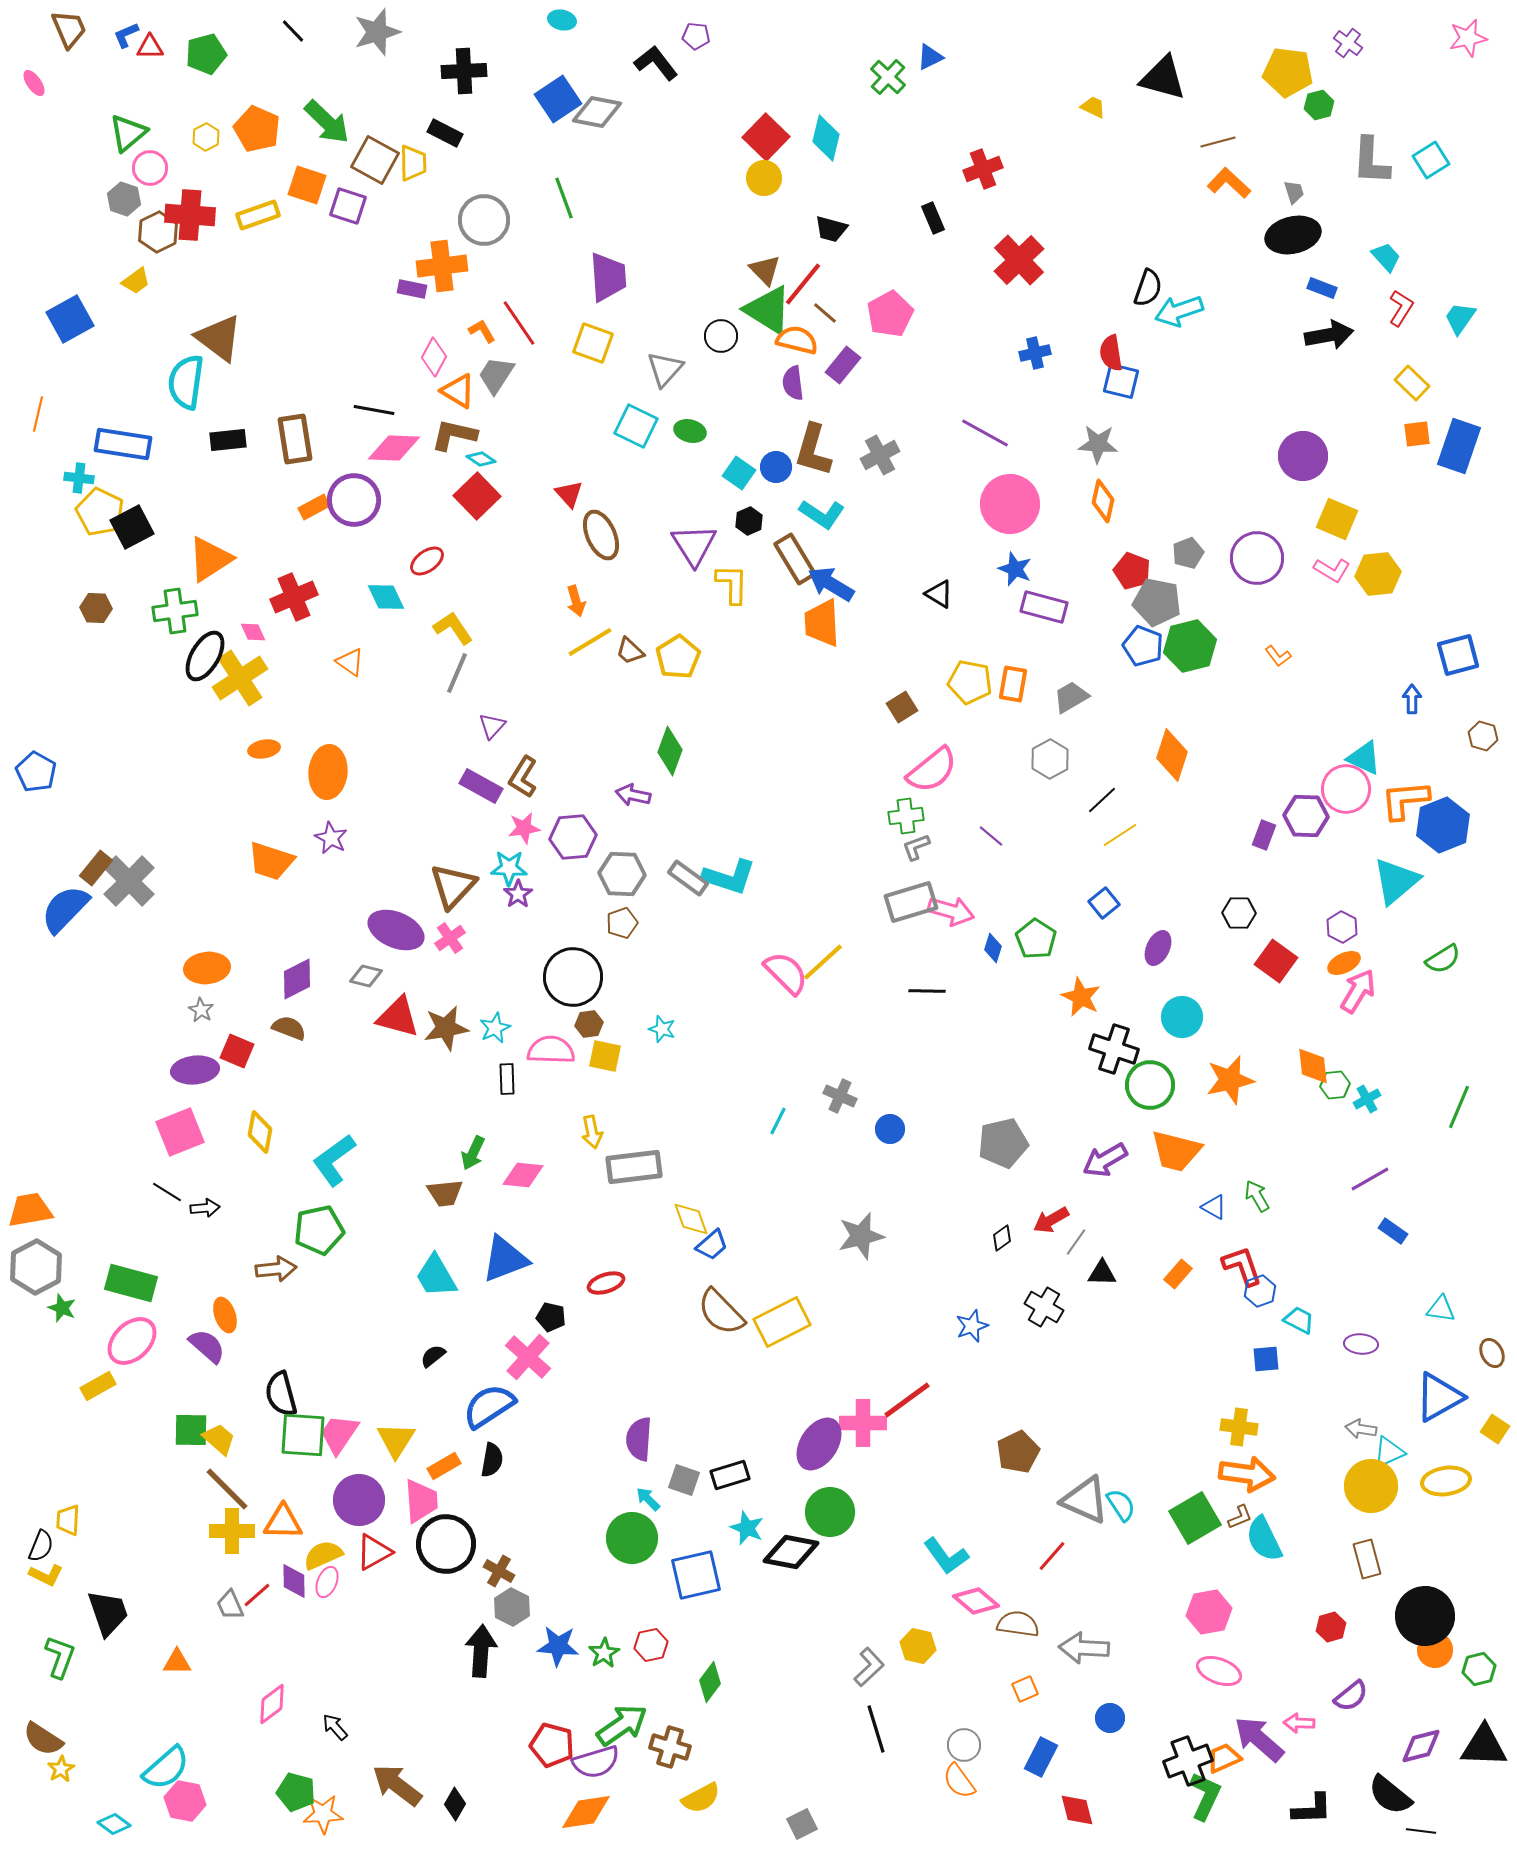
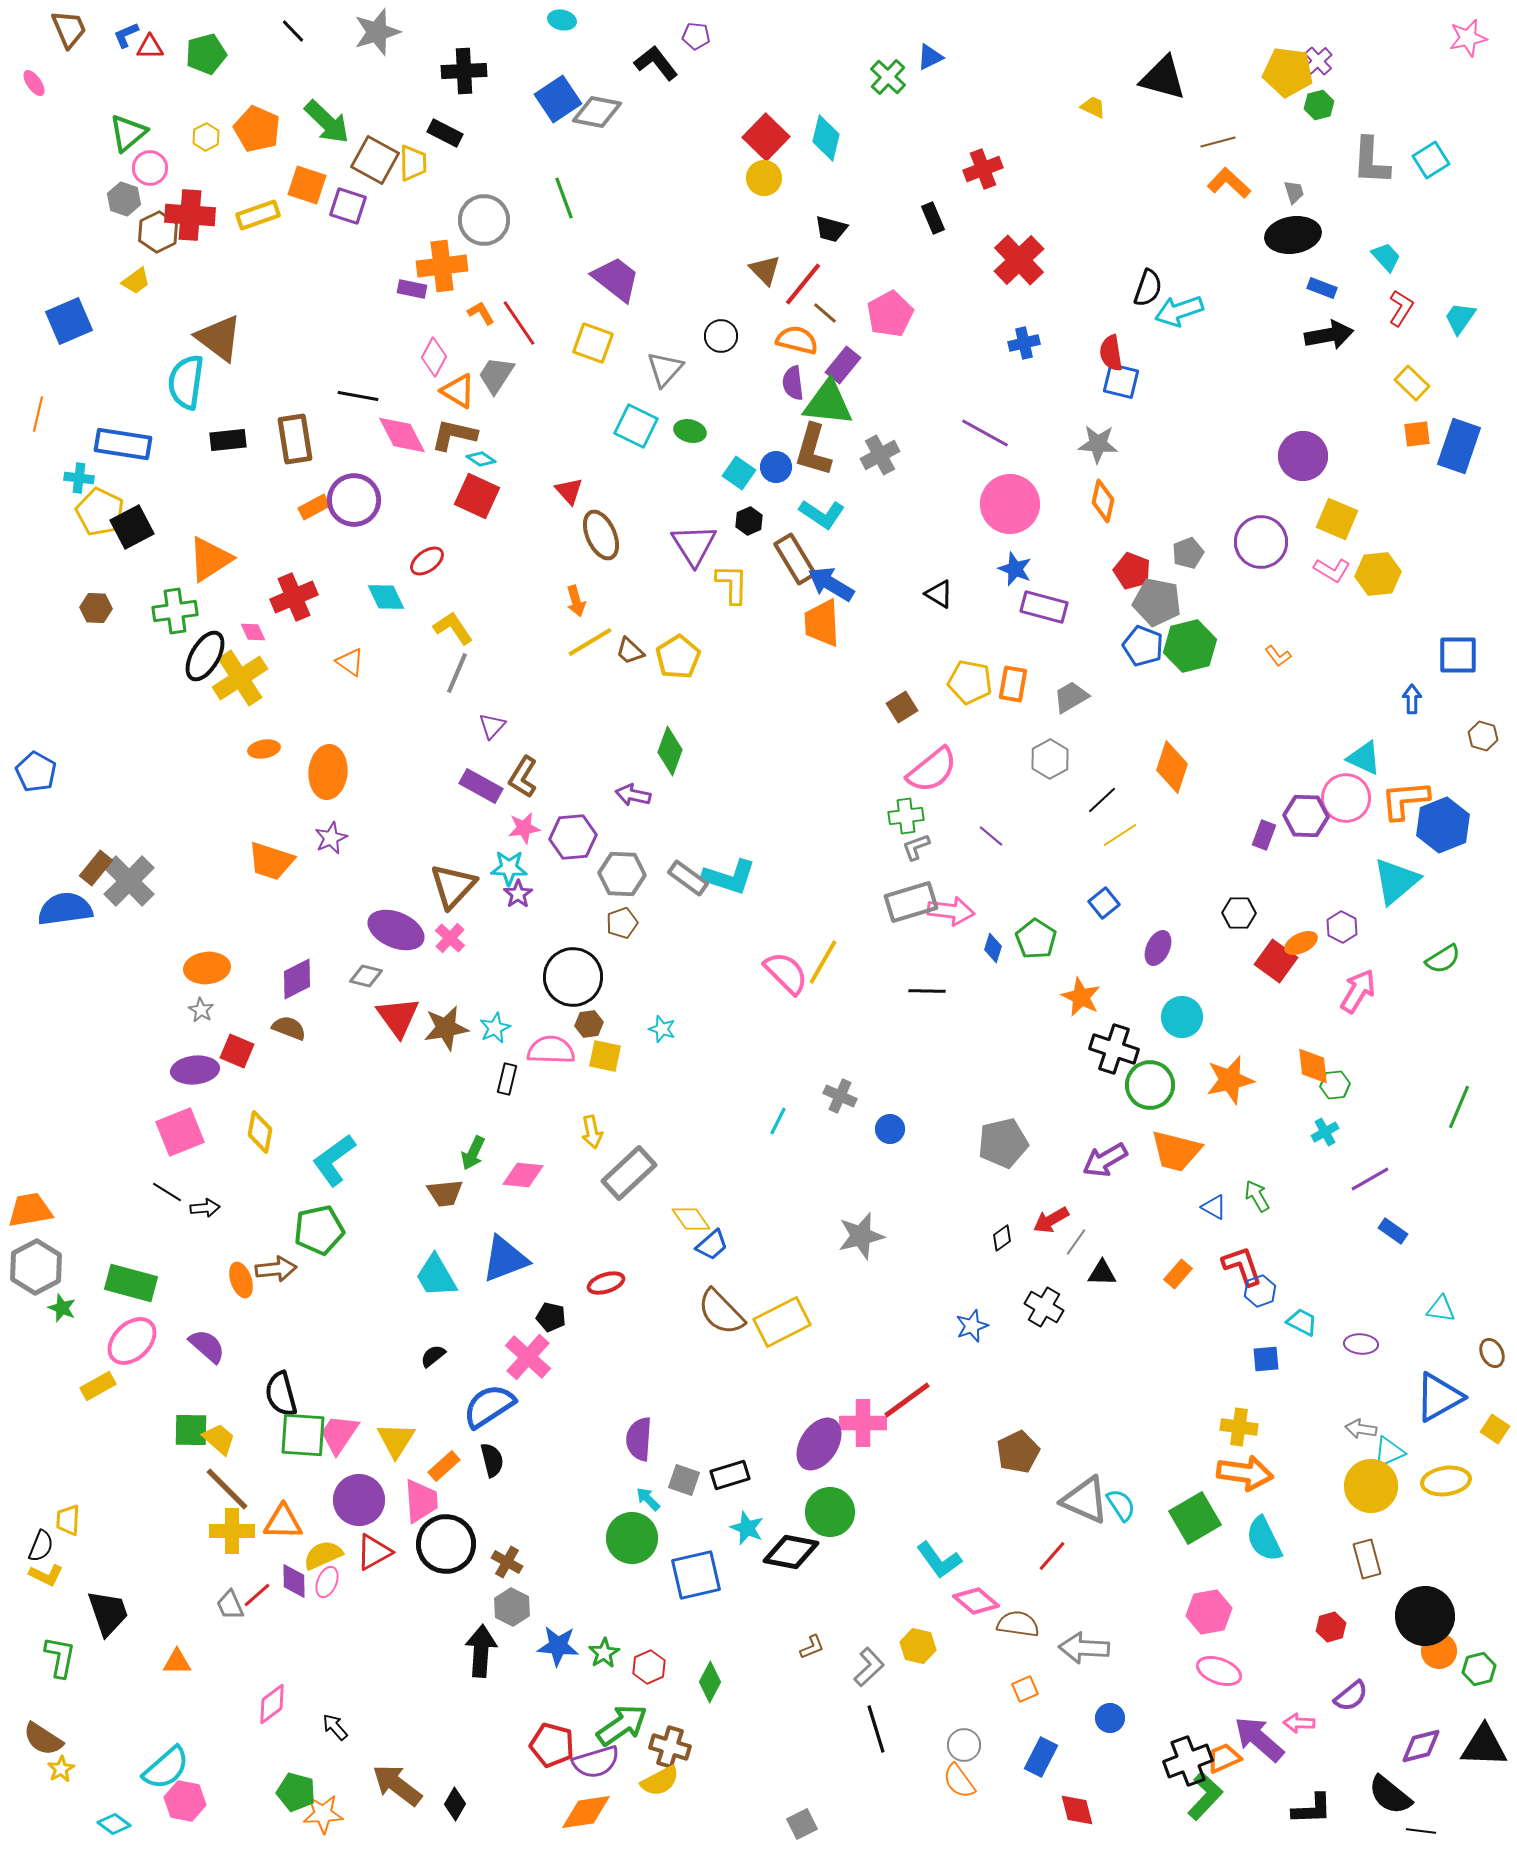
purple cross at (1348, 43): moved 30 px left, 18 px down; rotated 12 degrees clockwise
black ellipse at (1293, 235): rotated 4 degrees clockwise
purple trapezoid at (608, 277): moved 8 px right, 2 px down; rotated 48 degrees counterclockwise
green triangle at (768, 310): moved 60 px right, 93 px down; rotated 26 degrees counterclockwise
blue square at (70, 319): moved 1 px left, 2 px down; rotated 6 degrees clockwise
orange L-shape at (482, 331): moved 1 px left, 18 px up
blue cross at (1035, 353): moved 11 px left, 10 px up
black line at (374, 410): moved 16 px left, 14 px up
pink diamond at (394, 448): moved 8 px right, 13 px up; rotated 60 degrees clockwise
red triangle at (569, 494): moved 3 px up
red square at (477, 496): rotated 21 degrees counterclockwise
purple circle at (1257, 558): moved 4 px right, 16 px up
blue square at (1458, 655): rotated 15 degrees clockwise
orange diamond at (1172, 755): moved 12 px down
pink circle at (1346, 789): moved 9 px down
purple star at (331, 838): rotated 20 degrees clockwise
blue semicircle at (65, 909): rotated 38 degrees clockwise
pink arrow at (951, 911): rotated 9 degrees counterclockwise
pink cross at (450, 938): rotated 12 degrees counterclockwise
yellow line at (823, 962): rotated 18 degrees counterclockwise
orange ellipse at (1344, 963): moved 43 px left, 20 px up
red triangle at (398, 1017): rotated 39 degrees clockwise
black rectangle at (507, 1079): rotated 16 degrees clockwise
cyan cross at (1367, 1099): moved 42 px left, 33 px down
gray rectangle at (634, 1167): moved 5 px left, 6 px down; rotated 36 degrees counterclockwise
yellow diamond at (691, 1219): rotated 15 degrees counterclockwise
orange ellipse at (225, 1315): moved 16 px right, 35 px up
cyan trapezoid at (1299, 1320): moved 3 px right, 2 px down
black semicircle at (492, 1460): rotated 24 degrees counterclockwise
orange rectangle at (444, 1466): rotated 12 degrees counterclockwise
orange arrow at (1247, 1474): moved 2 px left, 1 px up
brown L-shape at (1240, 1517): moved 428 px left, 130 px down
cyan L-shape at (946, 1556): moved 7 px left, 4 px down
brown cross at (499, 1571): moved 8 px right, 9 px up
red hexagon at (651, 1645): moved 2 px left, 22 px down; rotated 12 degrees counterclockwise
orange circle at (1435, 1650): moved 4 px right, 1 px down
green L-shape at (60, 1657): rotated 9 degrees counterclockwise
green diamond at (710, 1682): rotated 9 degrees counterclockwise
green L-shape at (1205, 1796): rotated 18 degrees clockwise
yellow semicircle at (701, 1798): moved 41 px left, 17 px up
